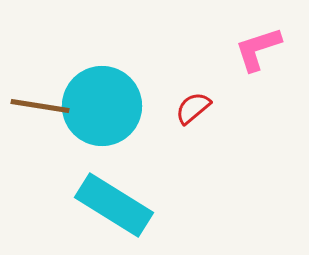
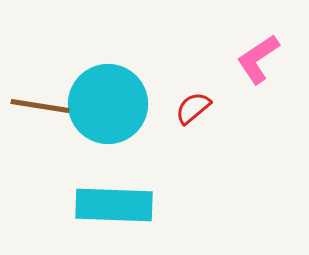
pink L-shape: moved 10 px down; rotated 16 degrees counterclockwise
cyan circle: moved 6 px right, 2 px up
cyan rectangle: rotated 30 degrees counterclockwise
